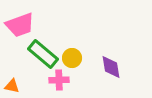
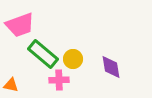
yellow circle: moved 1 px right, 1 px down
orange triangle: moved 1 px left, 1 px up
